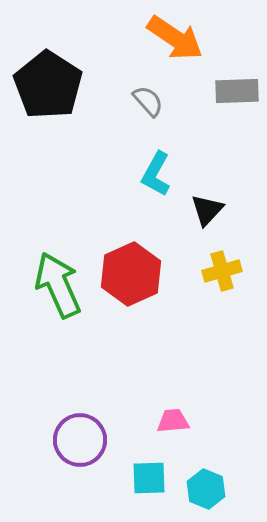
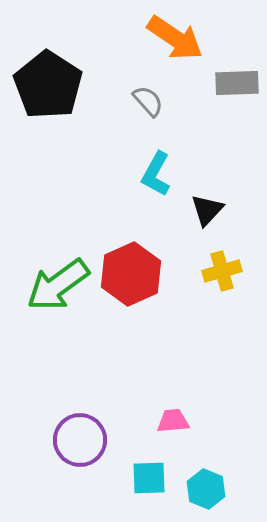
gray rectangle: moved 8 px up
green arrow: rotated 102 degrees counterclockwise
